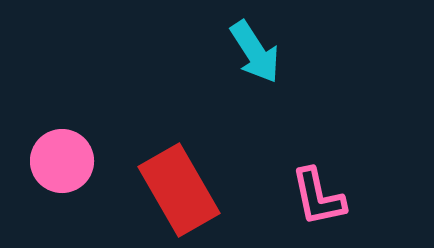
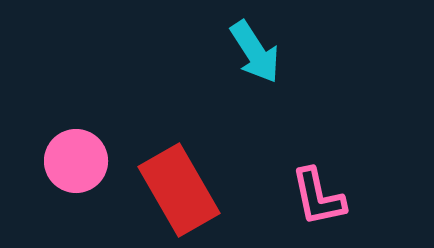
pink circle: moved 14 px right
